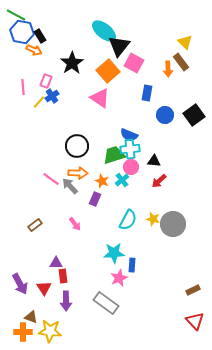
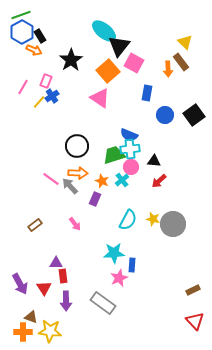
green line at (16, 15): moved 5 px right; rotated 48 degrees counterclockwise
blue hexagon at (22, 32): rotated 20 degrees clockwise
black star at (72, 63): moved 1 px left, 3 px up
pink line at (23, 87): rotated 35 degrees clockwise
gray rectangle at (106, 303): moved 3 px left
